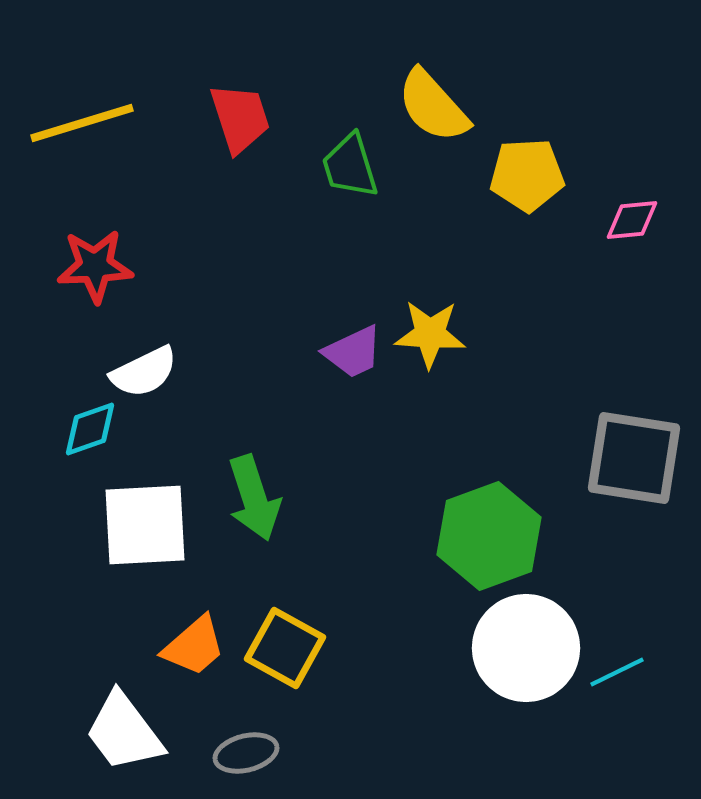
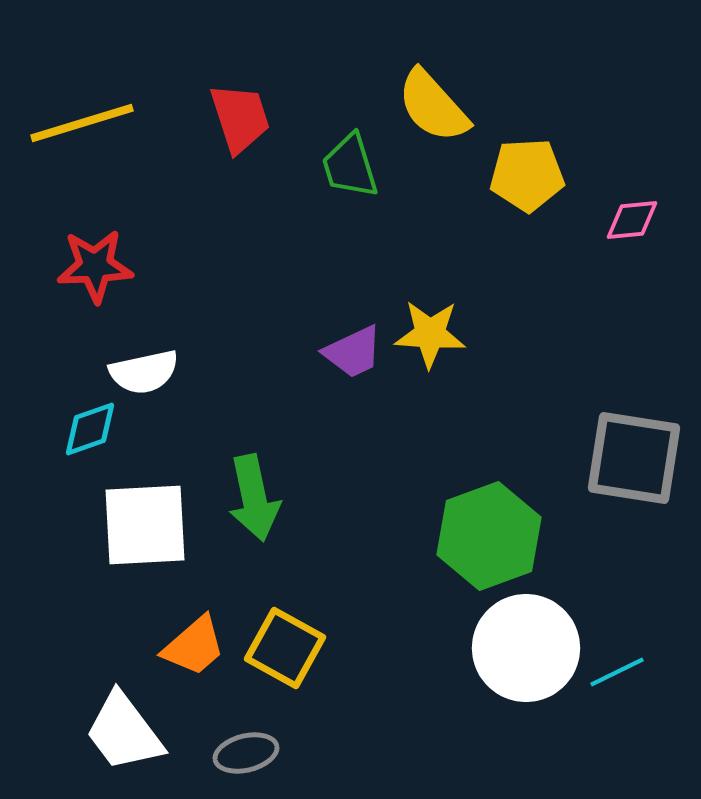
white semicircle: rotated 14 degrees clockwise
green arrow: rotated 6 degrees clockwise
